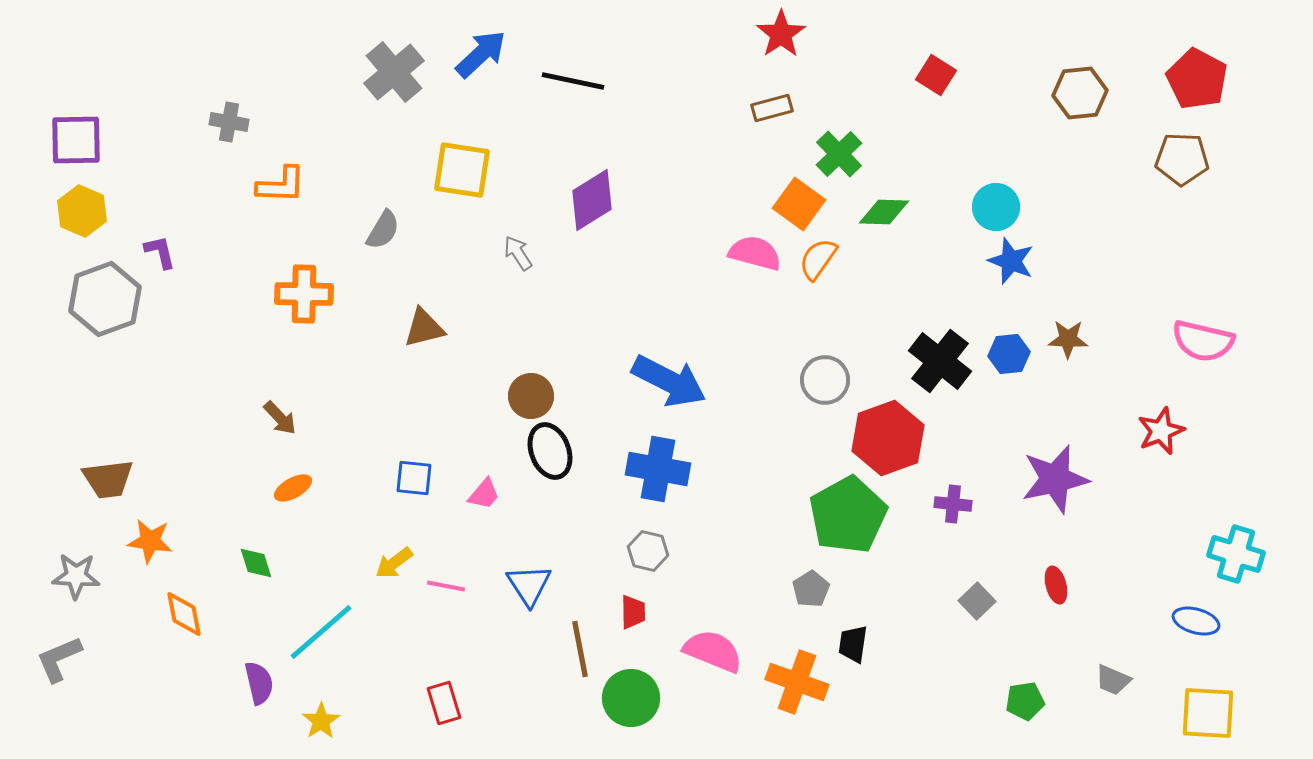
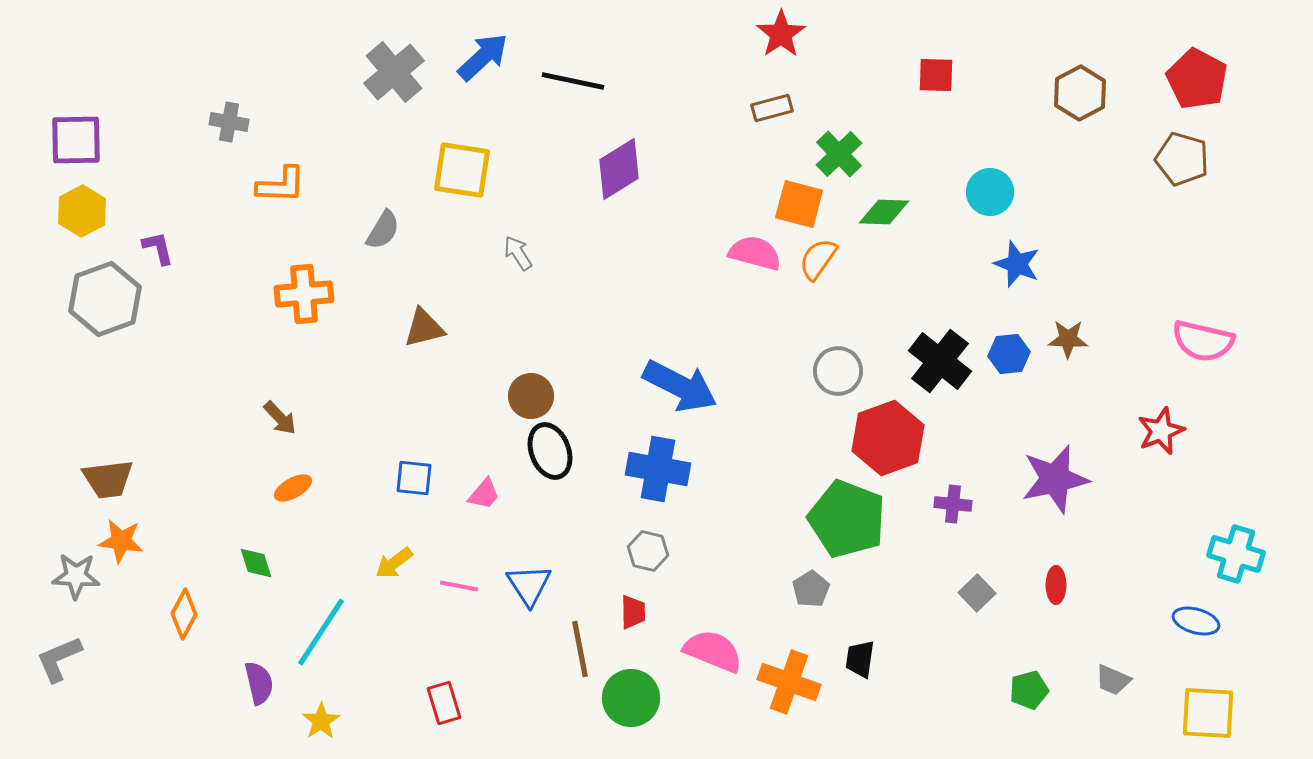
blue arrow at (481, 54): moved 2 px right, 3 px down
red square at (936, 75): rotated 30 degrees counterclockwise
brown hexagon at (1080, 93): rotated 22 degrees counterclockwise
brown pentagon at (1182, 159): rotated 14 degrees clockwise
purple diamond at (592, 200): moved 27 px right, 31 px up
orange square at (799, 204): rotated 21 degrees counterclockwise
cyan circle at (996, 207): moved 6 px left, 15 px up
yellow hexagon at (82, 211): rotated 9 degrees clockwise
purple L-shape at (160, 252): moved 2 px left, 4 px up
blue star at (1011, 261): moved 6 px right, 3 px down
orange cross at (304, 294): rotated 6 degrees counterclockwise
gray circle at (825, 380): moved 13 px right, 9 px up
blue arrow at (669, 381): moved 11 px right, 5 px down
green pentagon at (848, 515): moved 1 px left, 4 px down; rotated 22 degrees counterclockwise
orange star at (150, 541): moved 29 px left
red ellipse at (1056, 585): rotated 15 degrees clockwise
pink line at (446, 586): moved 13 px right
gray square at (977, 601): moved 8 px up
orange diamond at (184, 614): rotated 39 degrees clockwise
cyan line at (321, 632): rotated 16 degrees counterclockwise
black trapezoid at (853, 644): moved 7 px right, 15 px down
orange cross at (797, 682): moved 8 px left
green pentagon at (1025, 701): moved 4 px right, 11 px up; rotated 6 degrees counterclockwise
